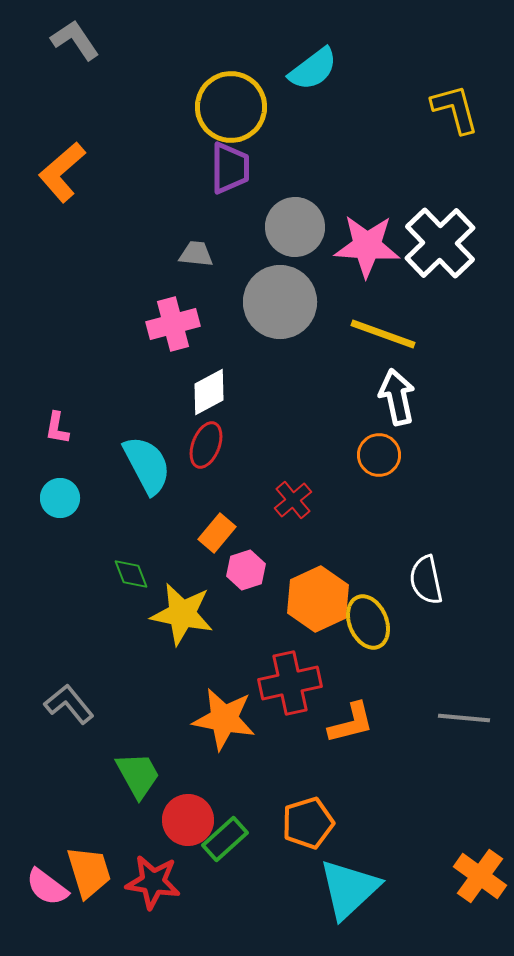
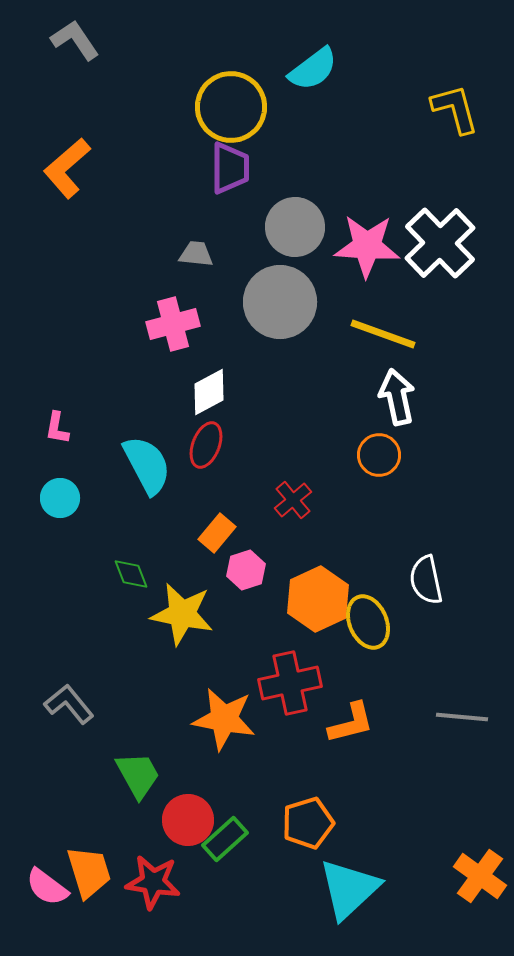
orange L-shape at (62, 172): moved 5 px right, 4 px up
gray line at (464, 718): moved 2 px left, 1 px up
